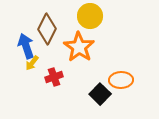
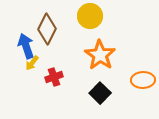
orange star: moved 21 px right, 8 px down
orange ellipse: moved 22 px right
black square: moved 1 px up
